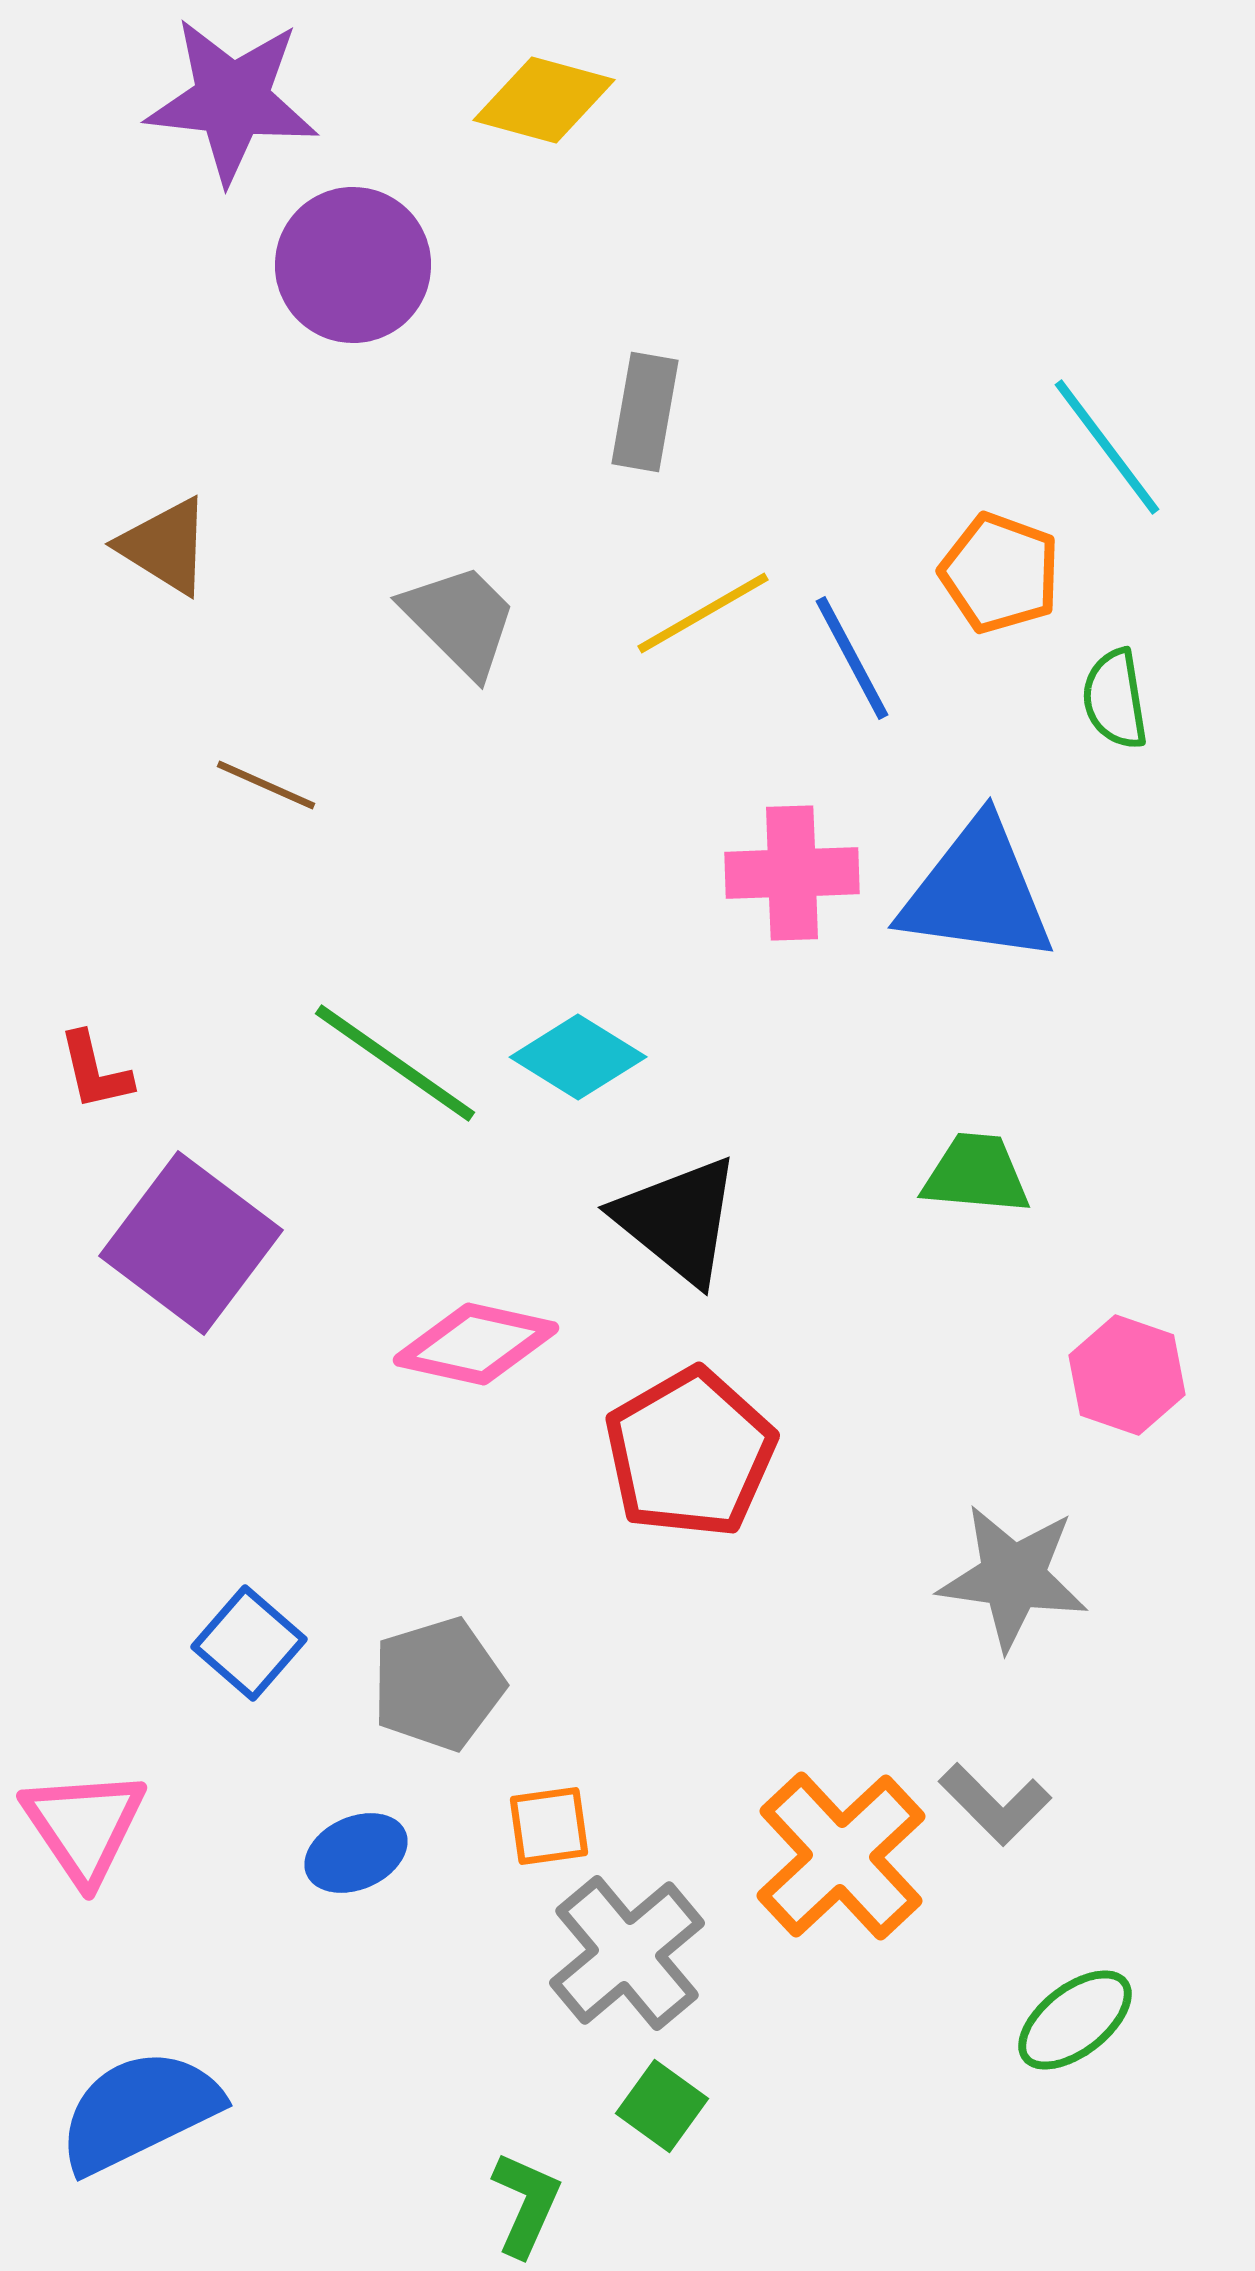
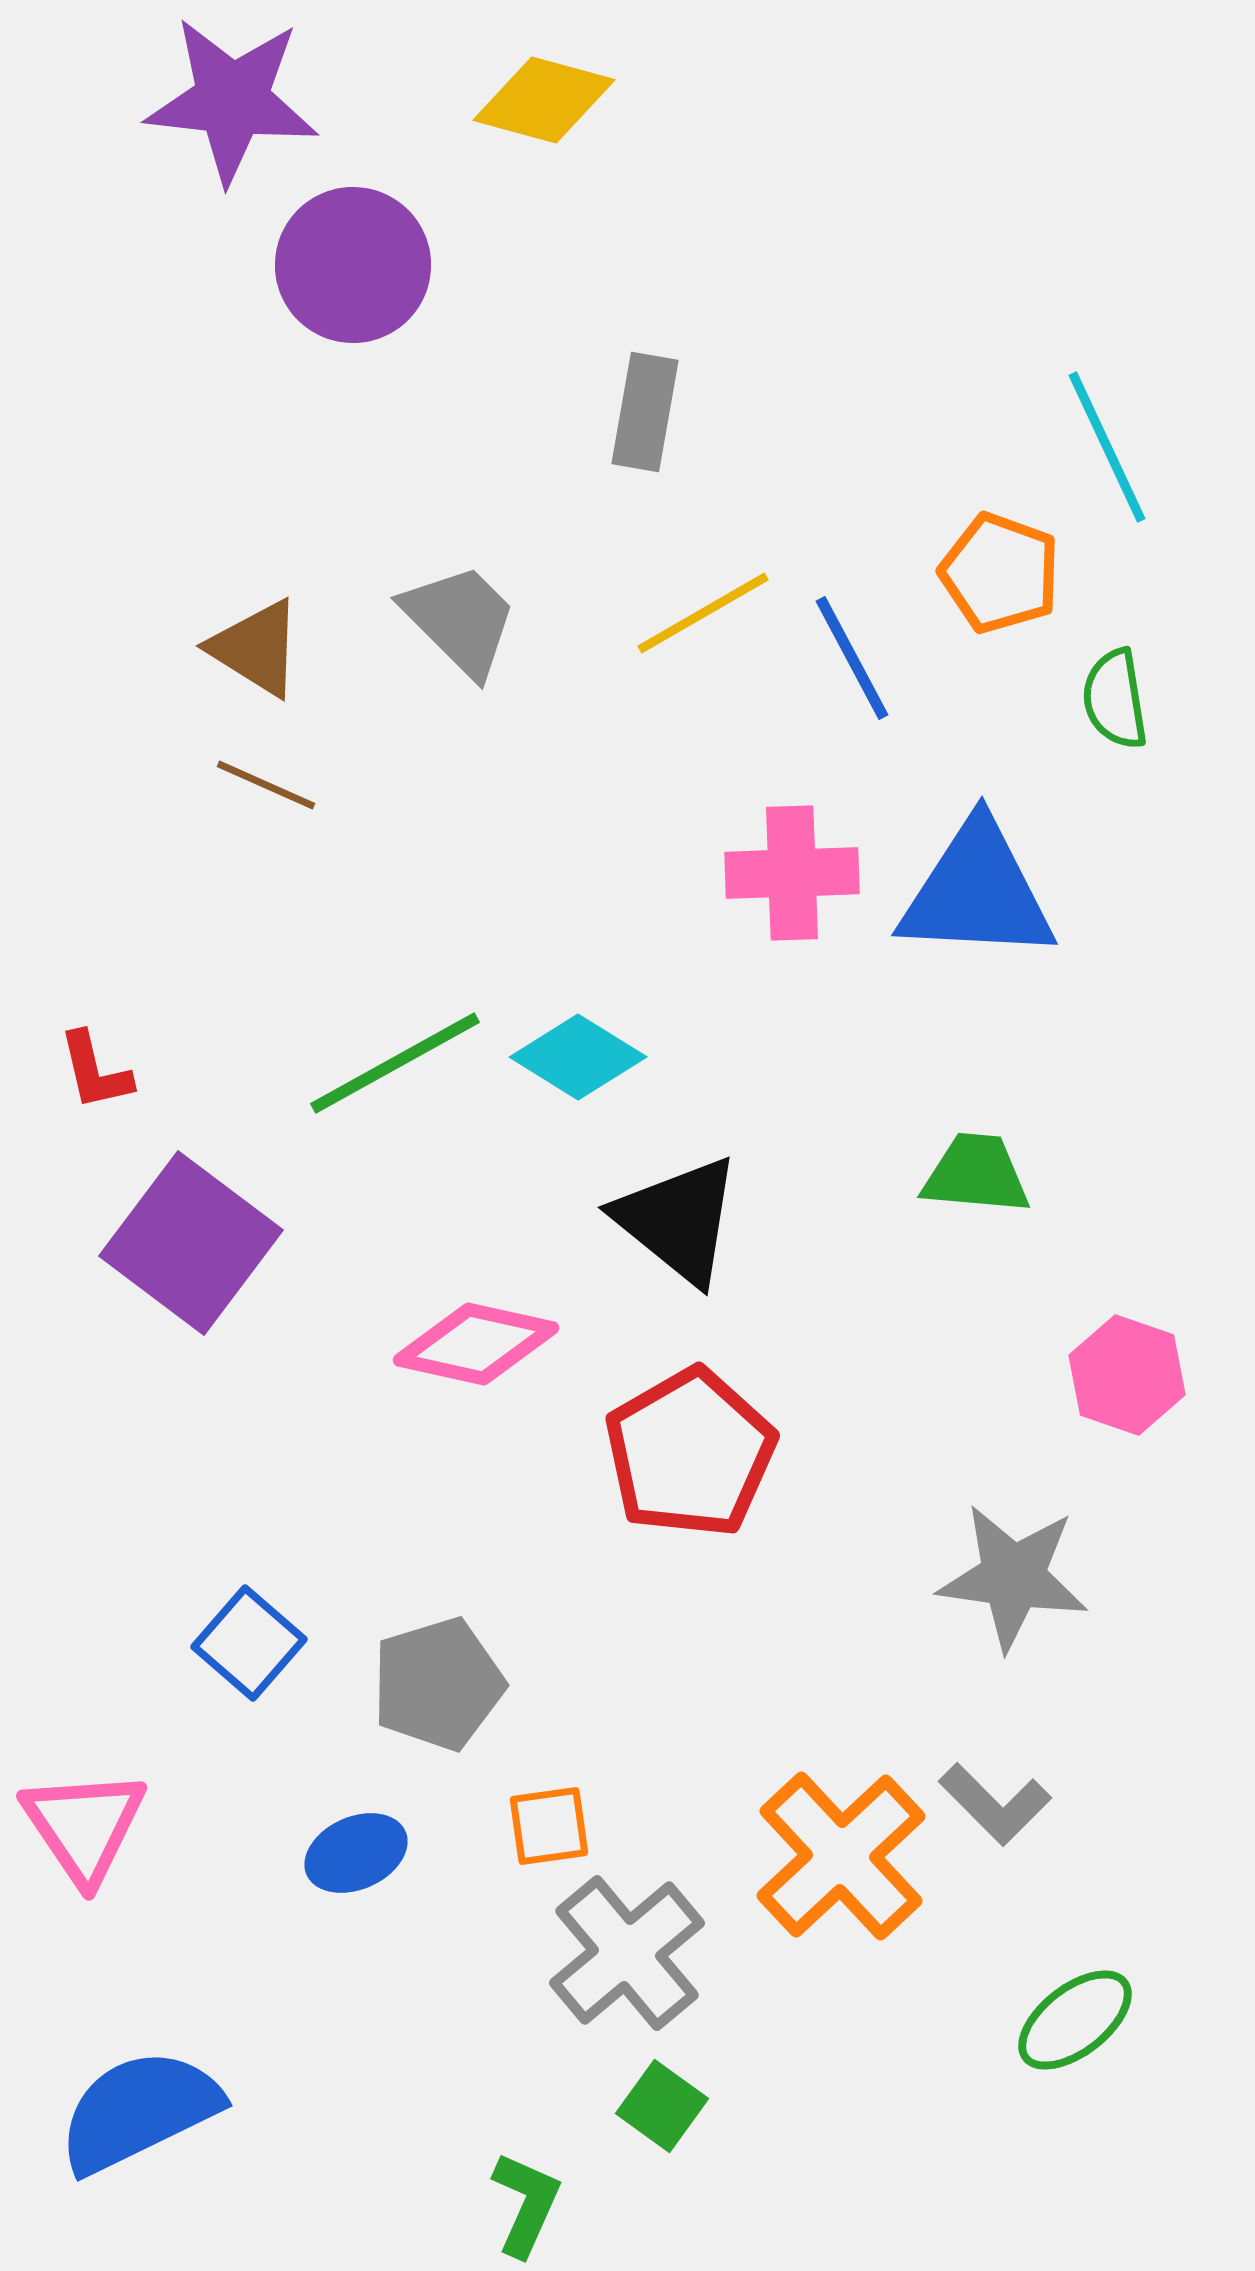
cyan line: rotated 12 degrees clockwise
brown triangle: moved 91 px right, 102 px down
blue triangle: rotated 5 degrees counterclockwise
green line: rotated 64 degrees counterclockwise
